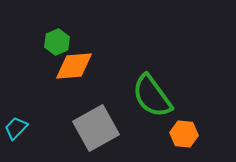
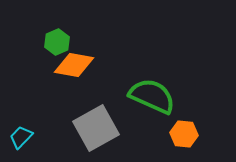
orange diamond: moved 1 px up; rotated 15 degrees clockwise
green semicircle: rotated 150 degrees clockwise
cyan trapezoid: moved 5 px right, 9 px down
